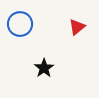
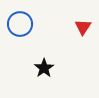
red triangle: moved 6 px right; rotated 18 degrees counterclockwise
